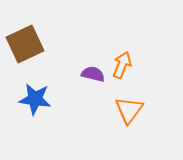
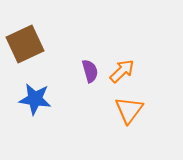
orange arrow: moved 6 px down; rotated 24 degrees clockwise
purple semicircle: moved 3 px left, 3 px up; rotated 60 degrees clockwise
